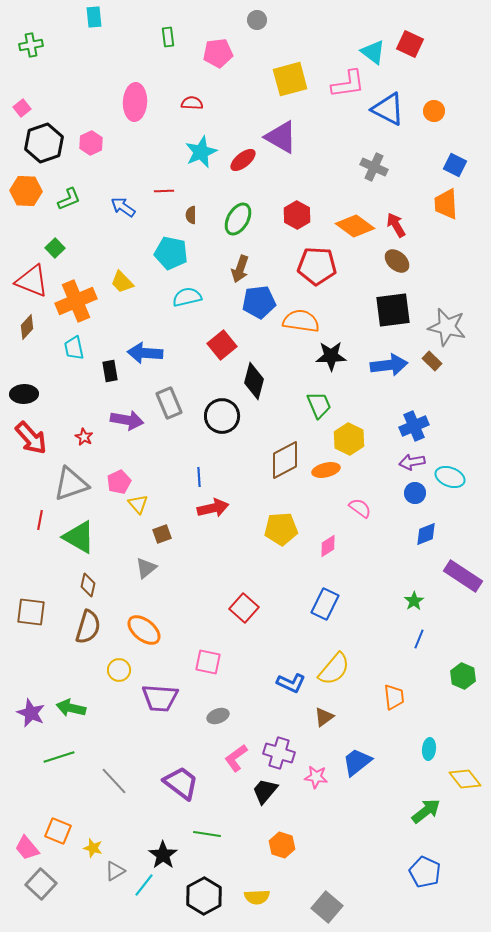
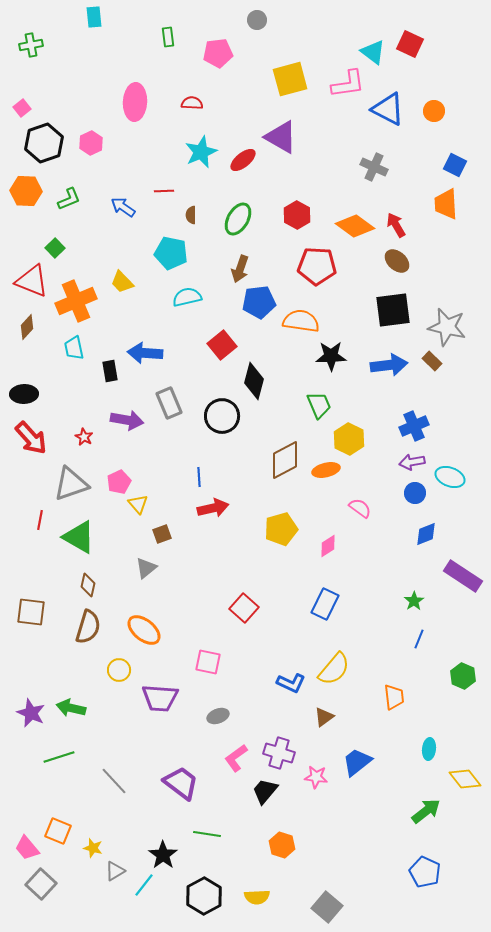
yellow pentagon at (281, 529): rotated 12 degrees counterclockwise
